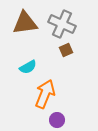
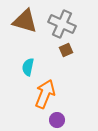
brown triangle: moved 2 px up; rotated 24 degrees clockwise
cyan semicircle: rotated 132 degrees clockwise
